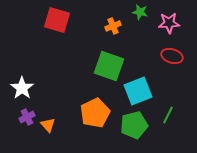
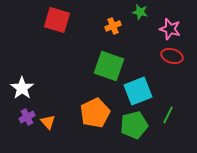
pink star: moved 1 px right, 6 px down; rotated 20 degrees clockwise
orange triangle: moved 3 px up
